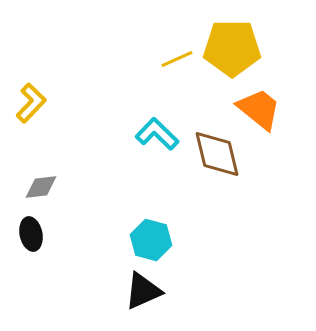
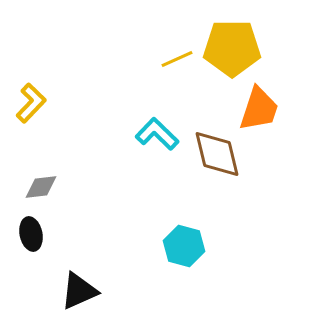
orange trapezoid: rotated 69 degrees clockwise
cyan hexagon: moved 33 px right, 6 px down
black triangle: moved 64 px left
